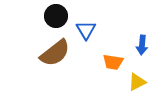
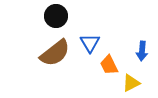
blue triangle: moved 4 px right, 13 px down
blue arrow: moved 6 px down
orange trapezoid: moved 4 px left, 3 px down; rotated 55 degrees clockwise
yellow triangle: moved 6 px left, 1 px down
